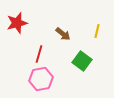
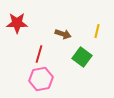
red star: rotated 15 degrees clockwise
brown arrow: rotated 21 degrees counterclockwise
green square: moved 4 px up
